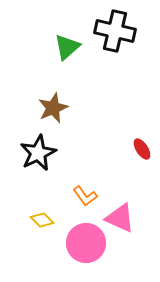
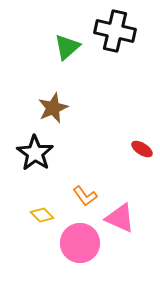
red ellipse: rotated 25 degrees counterclockwise
black star: moved 3 px left; rotated 12 degrees counterclockwise
yellow diamond: moved 5 px up
pink circle: moved 6 px left
